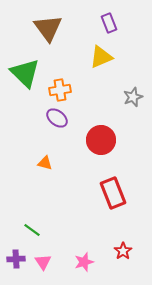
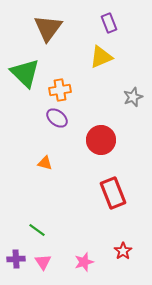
brown triangle: rotated 12 degrees clockwise
green line: moved 5 px right
